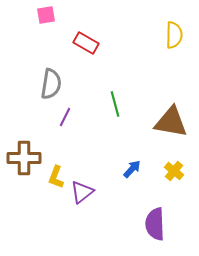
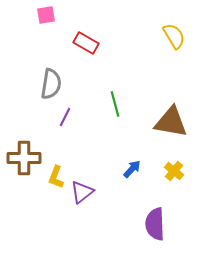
yellow semicircle: moved 1 px down; rotated 32 degrees counterclockwise
